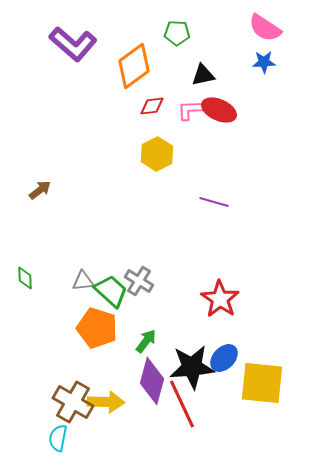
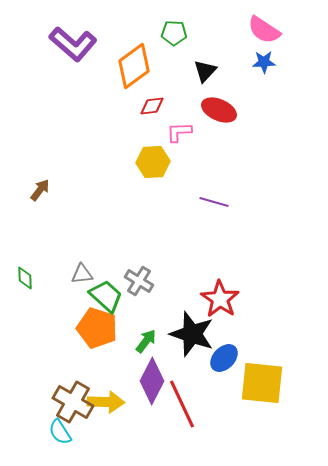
pink semicircle: moved 1 px left, 2 px down
green pentagon: moved 3 px left
black triangle: moved 2 px right, 4 px up; rotated 35 degrees counterclockwise
pink L-shape: moved 11 px left, 22 px down
yellow hexagon: moved 4 px left, 8 px down; rotated 24 degrees clockwise
brown arrow: rotated 15 degrees counterclockwise
gray triangle: moved 1 px left, 7 px up
green trapezoid: moved 5 px left, 5 px down
black star: moved 33 px up; rotated 24 degrees clockwise
purple diamond: rotated 12 degrees clockwise
cyan semicircle: moved 2 px right, 6 px up; rotated 44 degrees counterclockwise
